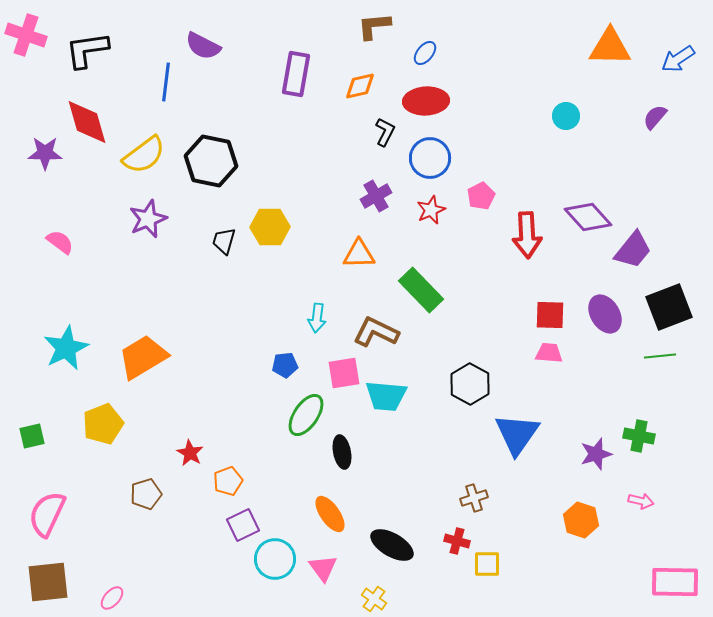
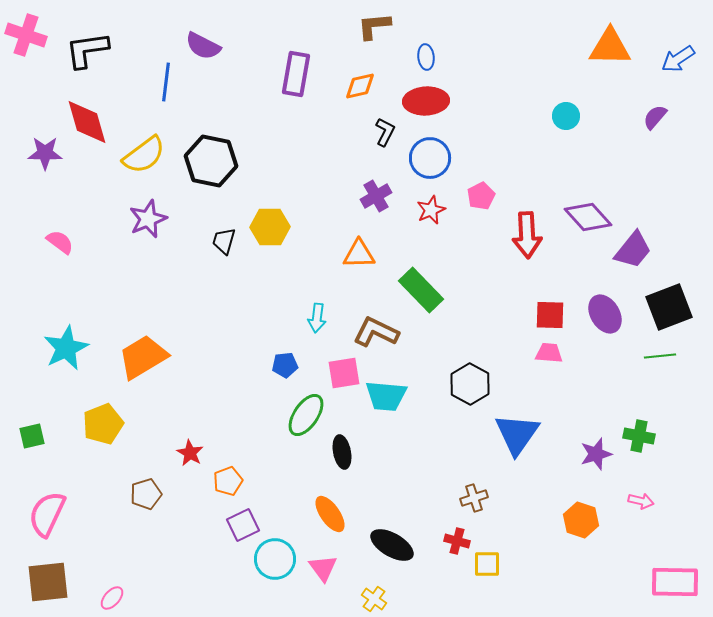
blue ellipse at (425, 53): moved 1 px right, 4 px down; rotated 45 degrees counterclockwise
